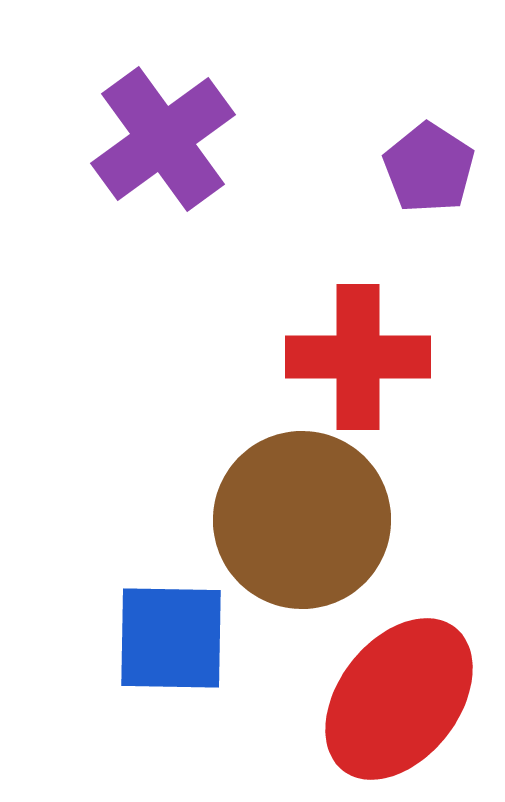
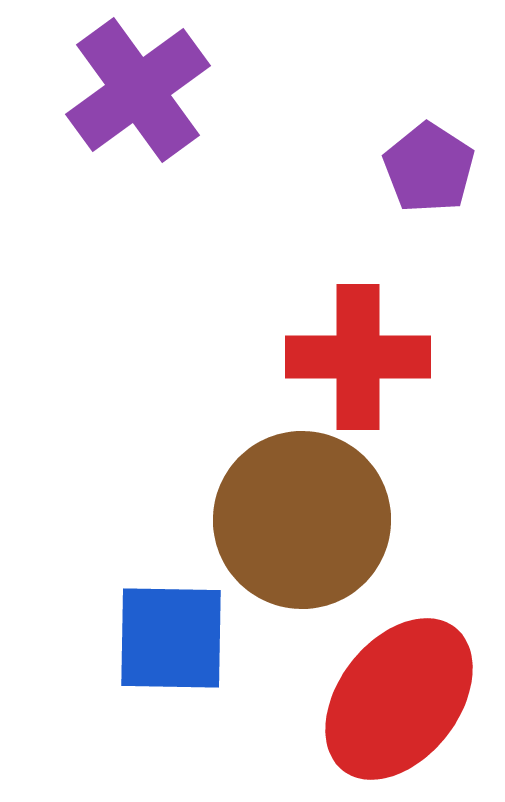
purple cross: moved 25 px left, 49 px up
